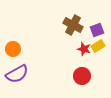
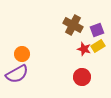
orange circle: moved 9 px right, 5 px down
red circle: moved 1 px down
